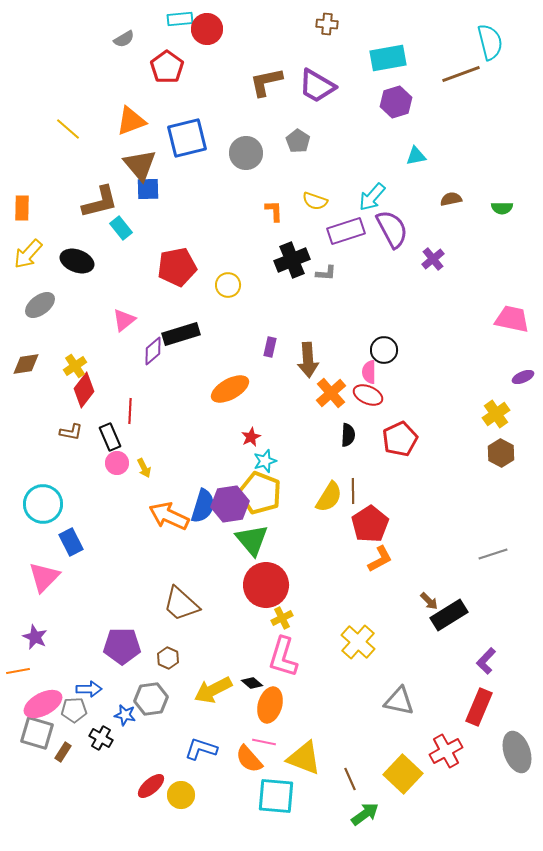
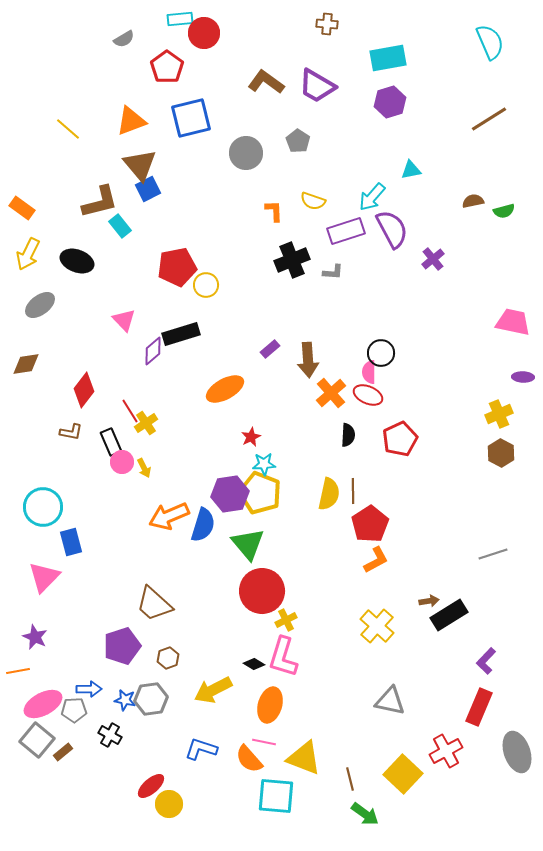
red circle at (207, 29): moved 3 px left, 4 px down
cyan semicircle at (490, 42): rotated 9 degrees counterclockwise
brown line at (461, 74): moved 28 px right, 45 px down; rotated 12 degrees counterclockwise
brown L-shape at (266, 82): rotated 48 degrees clockwise
purple hexagon at (396, 102): moved 6 px left
blue square at (187, 138): moved 4 px right, 20 px up
cyan triangle at (416, 156): moved 5 px left, 14 px down
blue square at (148, 189): rotated 25 degrees counterclockwise
brown semicircle at (451, 199): moved 22 px right, 2 px down
yellow semicircle at (315, 201): moved 2 px left
orange rectangle at (22, 208): rotated 55 degrees counterclockwise
green semicircle at (502, 208): moved 2 px right, 3 px down; rotated 15 degrees counterclockwise
cyan rectangle at (121, 228): moved 1 px left, 2 px up
yellow arrow at (28, 254): rotated 16 degrees counterclockwise
gray L-shape at (326, 273): moved 7 px right, 1 px up
yellow circle at (228, 285): moved 22 px left
pink trapezoid at (512, 319): moved 1 px right, 3 px down
pink triangle at (124, 320): rotated 35 degrees counterclockwise
purple rectangle at (270, 347): moved 2 px down; rotated 36 degrees clockwise
black circle at (384, 350): moved 3 px left, 3 px down
yellow cross at (75, 366): moved 71 px right, 57 px down
purple ellipse at (523, 377): rotated 25 degrees clockwise
orange ellipse at (230, 389): moved 5 px left
red line at (130, 411): rotated 35 degrees counterclockwise
yellow cross at (496, 414): moved 3 px right; rotated 12 degrees clockwise
black rectangle at (110, 437): moved 1 px right, 5 px down
cyan star at (265, 461): moved 1 px left, 3 px down; rotated 15 degrees clockwise
pink circle at (117, 463): moved 5 px right, 1 px up
yellow semicircle at (329, 497): moved 3 px up; rotated 20 degrees counterclockwise
cyan circle at (43, 504): moved 3 px down
purple hexagon at (230, 504): moved 10 px up
blue semicircle at (203, 506): moved 19 px down
orange arrow at (169, 516): rotated 48 degrees counterclockwise
green triangle at (252, 540): moved 4 px left, 4 px down
blue rectangle at (71, 542): rotated 12 degrees clockwise
orange L-shape at (380, 559): moved 4 px left, 1 px down
red circle at (266, 585): moved 4 px left, 6 px down
brown arrow at (429, 601): rotated 54 degrees counterclockwise
brown trapezoid at (181, 604): moved 27 px left
yellow cross at (282, 618): moved 4 px right, 2 px down
yellow cross at (358, 642): moved 19 px right, 16 px up
purple pentagon at (122, 646): rotated 18 degrees counterclockwise
brown hexagon at (168, 658): rotated 15 degrees clockwise
black diamond at (252, 683): moved 2 px right, 19 px up; rotated 10 degrees counterclockwise
gray triangle at (399, 701): moved 9 px left
blue star at (125, 715): moved 15 px up
gray square at (37, 733): moved 7 px down; rotated 24 degrees clockwise
black cross at (101, 738): moved 9 px right, 3 px up
brown rectangle at (63, 752): rotated 18 degrees clockwise
brown line at (350, 779): rotated 10 degrees clockwise
yellow circle at (181, 795): moved 12 px left, 9 px down
green arrow at (365, 814): rotated 72 degrees clockwise
